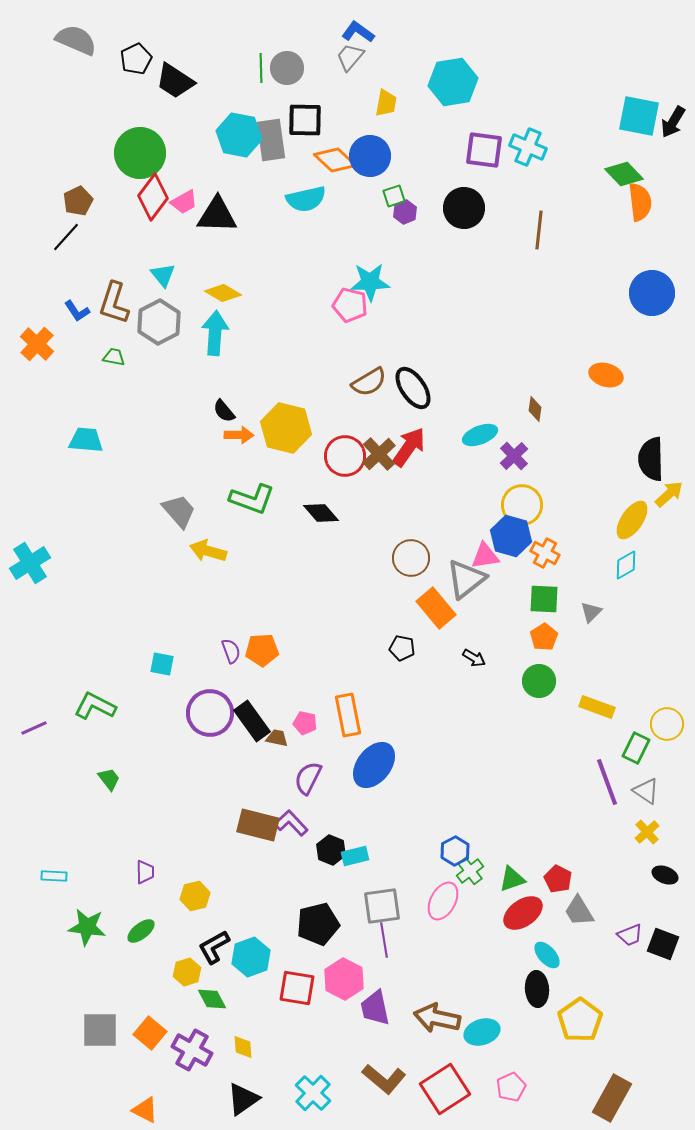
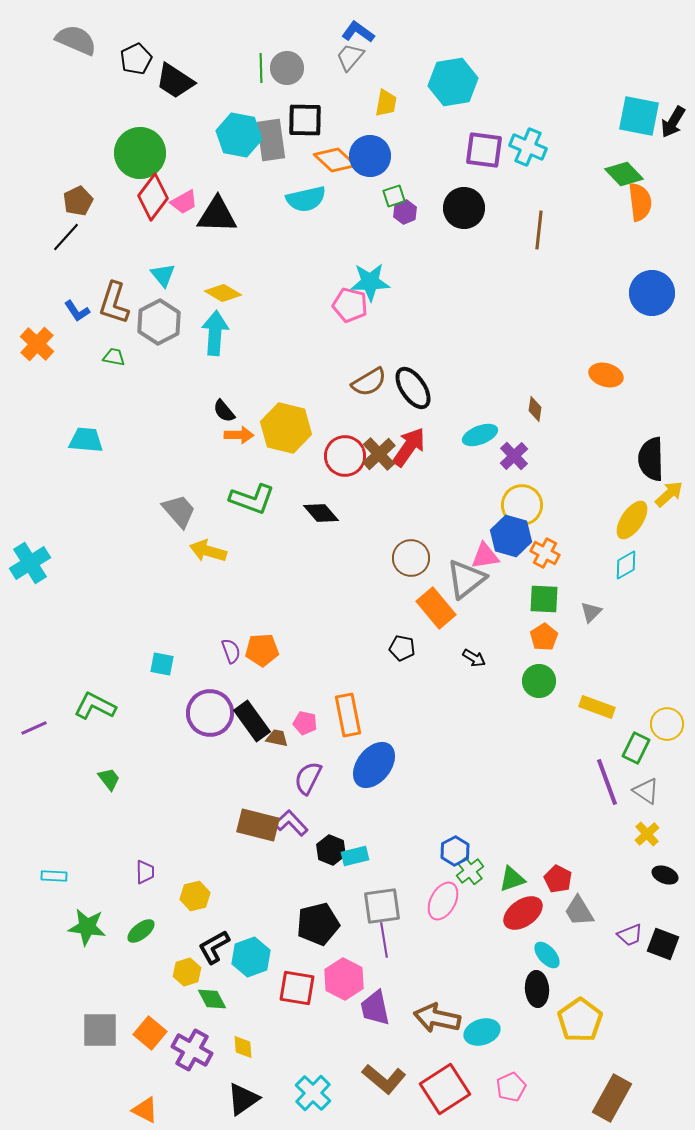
yellow cross at (647, 832): moved 2 px down
